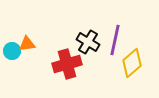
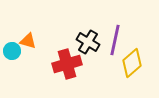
orange triangle: moved 1 px right, 3 px up; rotated 24 degrees clockwise
